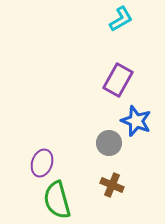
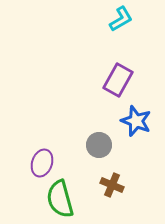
gray circle: moved 10 px left, 2 px down
green semicircle: moved 3 px right, 1 px up
